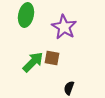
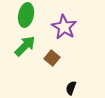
brown square: rotated 28 degrees clockwise
green arrow: moved 8 px left, 16 px up
black semicircle: moved 2 px right
